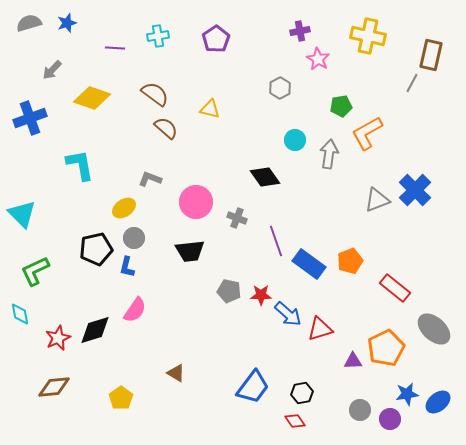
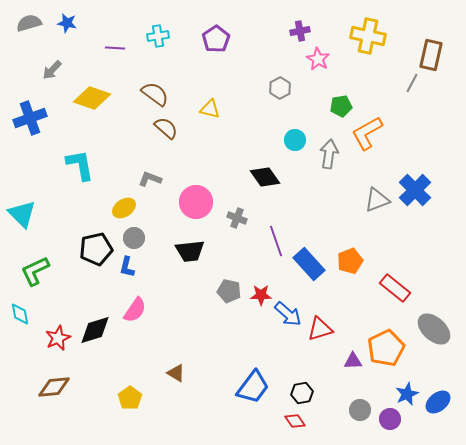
blue star at (67, 23): rotated 30 degrees clockwise
blue rectangle at (309, 264): rotated 12 degrees clockwise
blue star at (407, 394): rotated 15 degrees counterclockwise
yellow pentagon at (121, 398): moved 9 px right
